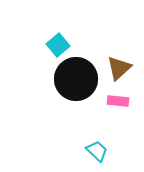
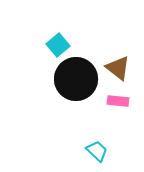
brown triangle: moved 1 px left; rotated 40 degrees counterclockwise
